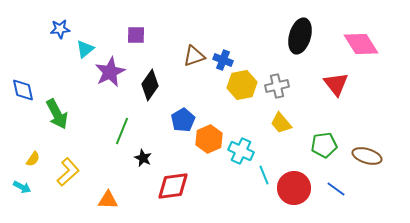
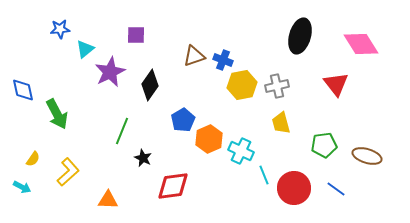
yellow trapezoid: rotated 25 degrees clockwise
